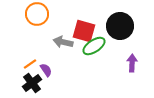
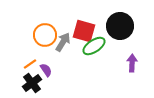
orange circle: moved 8 px right, 21 px down
gray arrow: rotated 108 degrees clockwise
